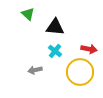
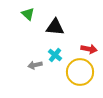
cyan cross: moved 4 px down
gray arrow: moved 5 px up
